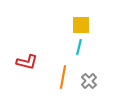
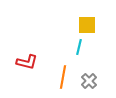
yellow square: moved 6 px right
